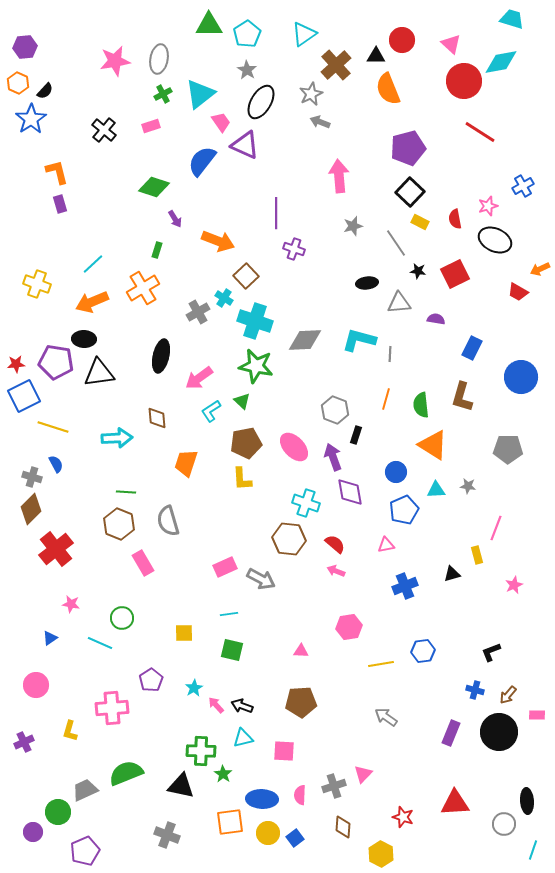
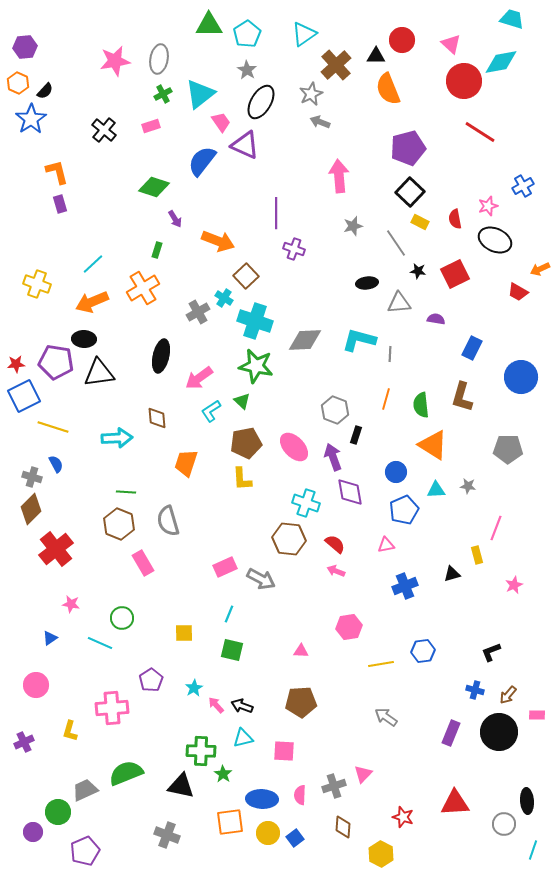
cyan line at (229, 614): rotated 60 degrees counterclockwise
